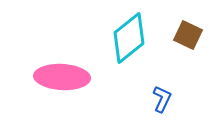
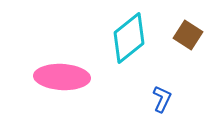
brown square: rotated 8 degrees clockwise
